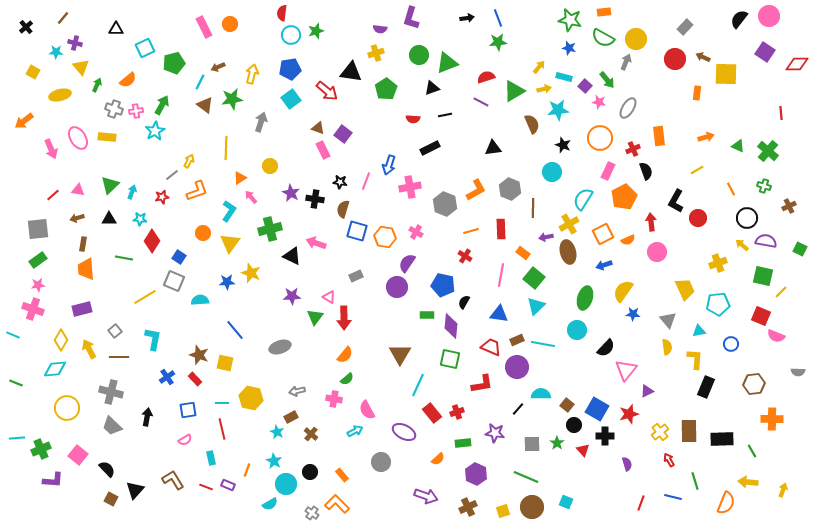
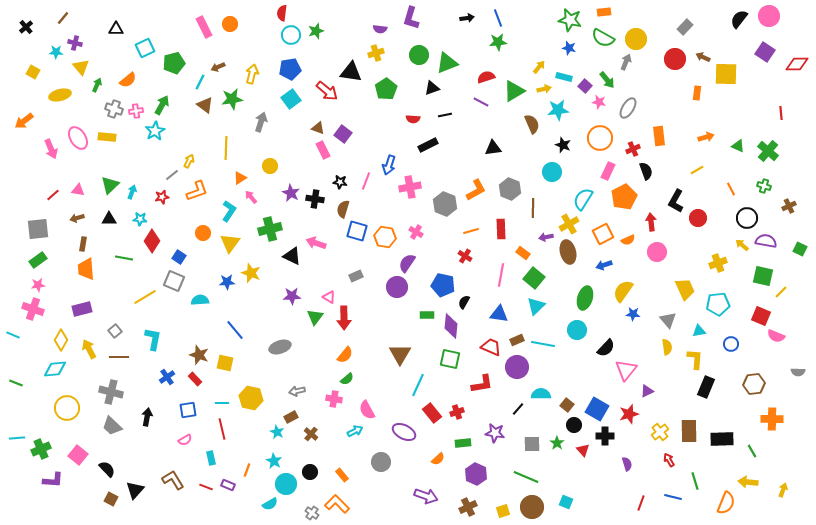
black rectangle at (430, 148): moved 2 px left, 3 px up
